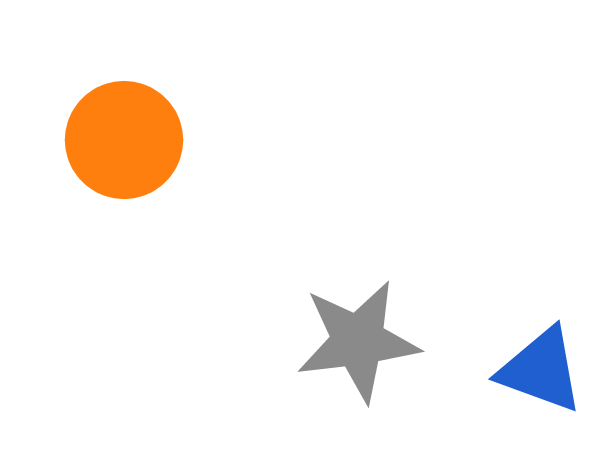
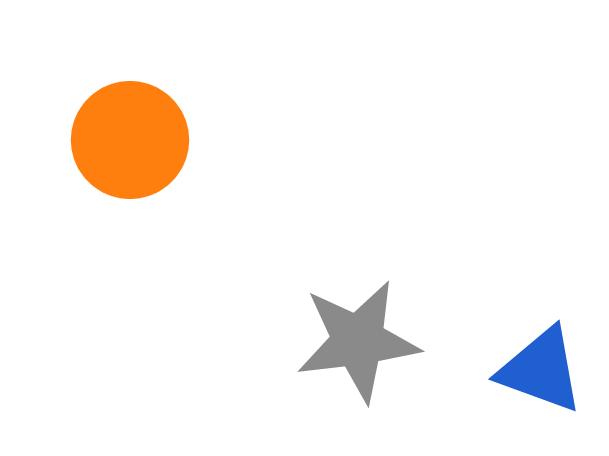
orange circle: moved 6 px right
